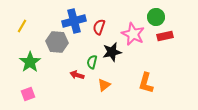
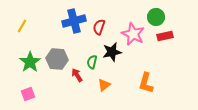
gray hexagon: moved 17 px down
red arrow: rotated 40 degrees clockwise
